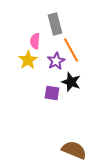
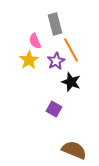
pink semicircle: rotated 28 degrees counterclockwise
yellow star: moved 1 px right
purple square: moved 2 px right, 16 px down; rotated 21 degrees clockwise
